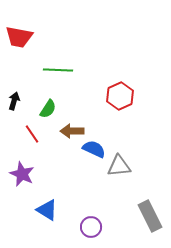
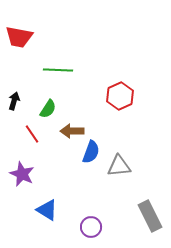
blue semicircle: moved 3 px left, 3 px down; rotated 85 degrees clockwise
